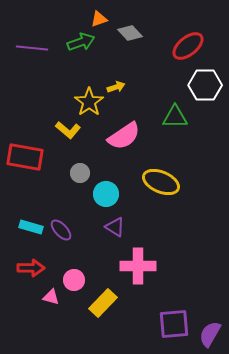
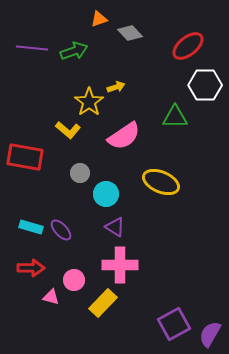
green arrow: moved 7 px left, 9 px down
pink cross: moved 18 px left, 1 px up
purple square: rotated 24 degrees counterclockwise
